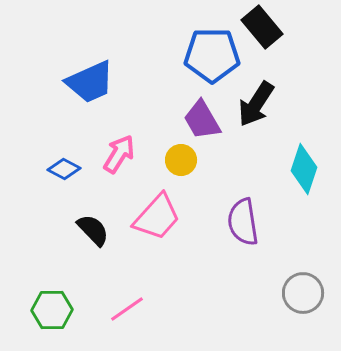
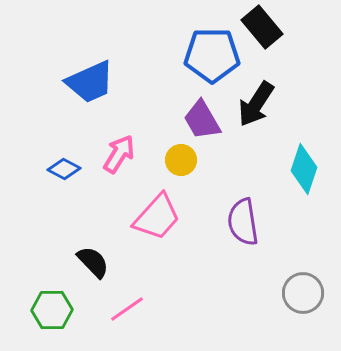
black semicircle: moved 32 px down
